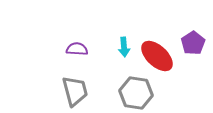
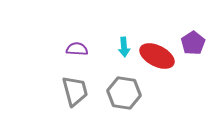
red ellipse: rotated 16 degrees counterclockwise
gray hexagon: moved 12 px left
